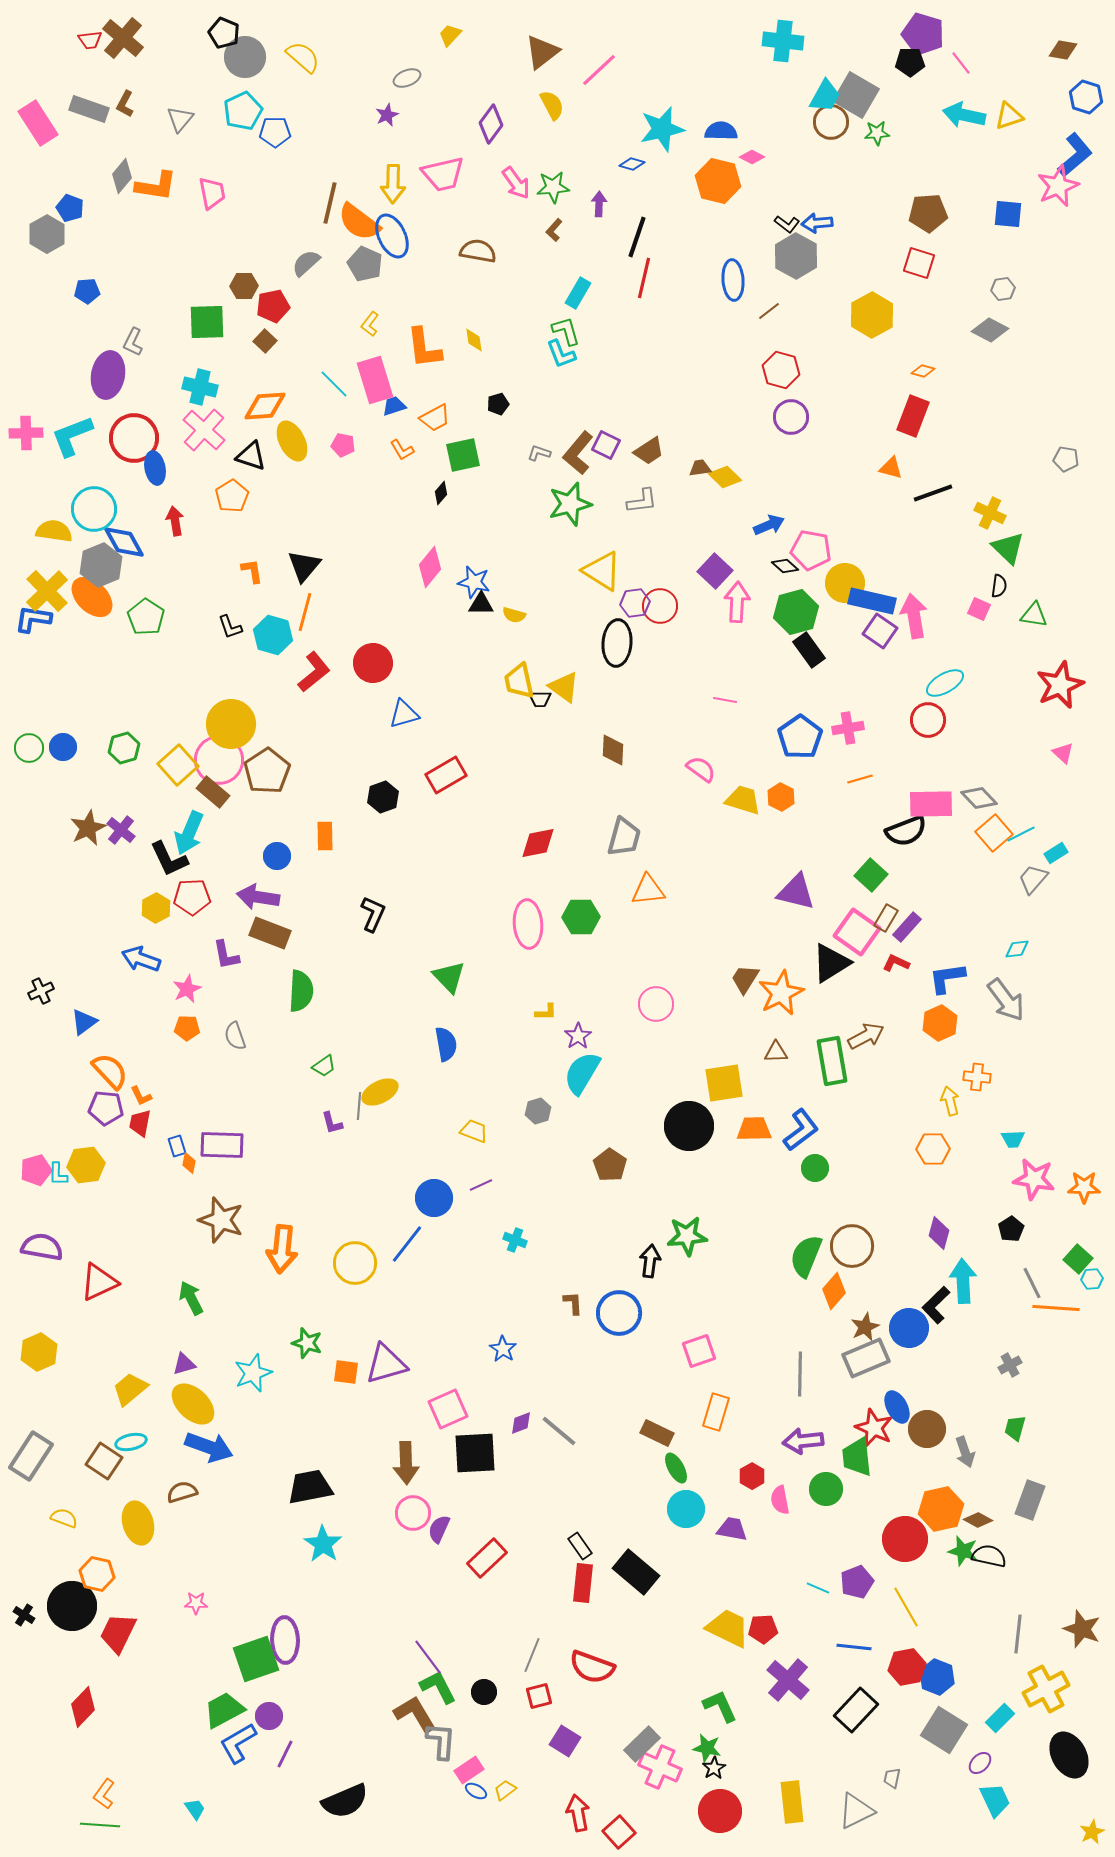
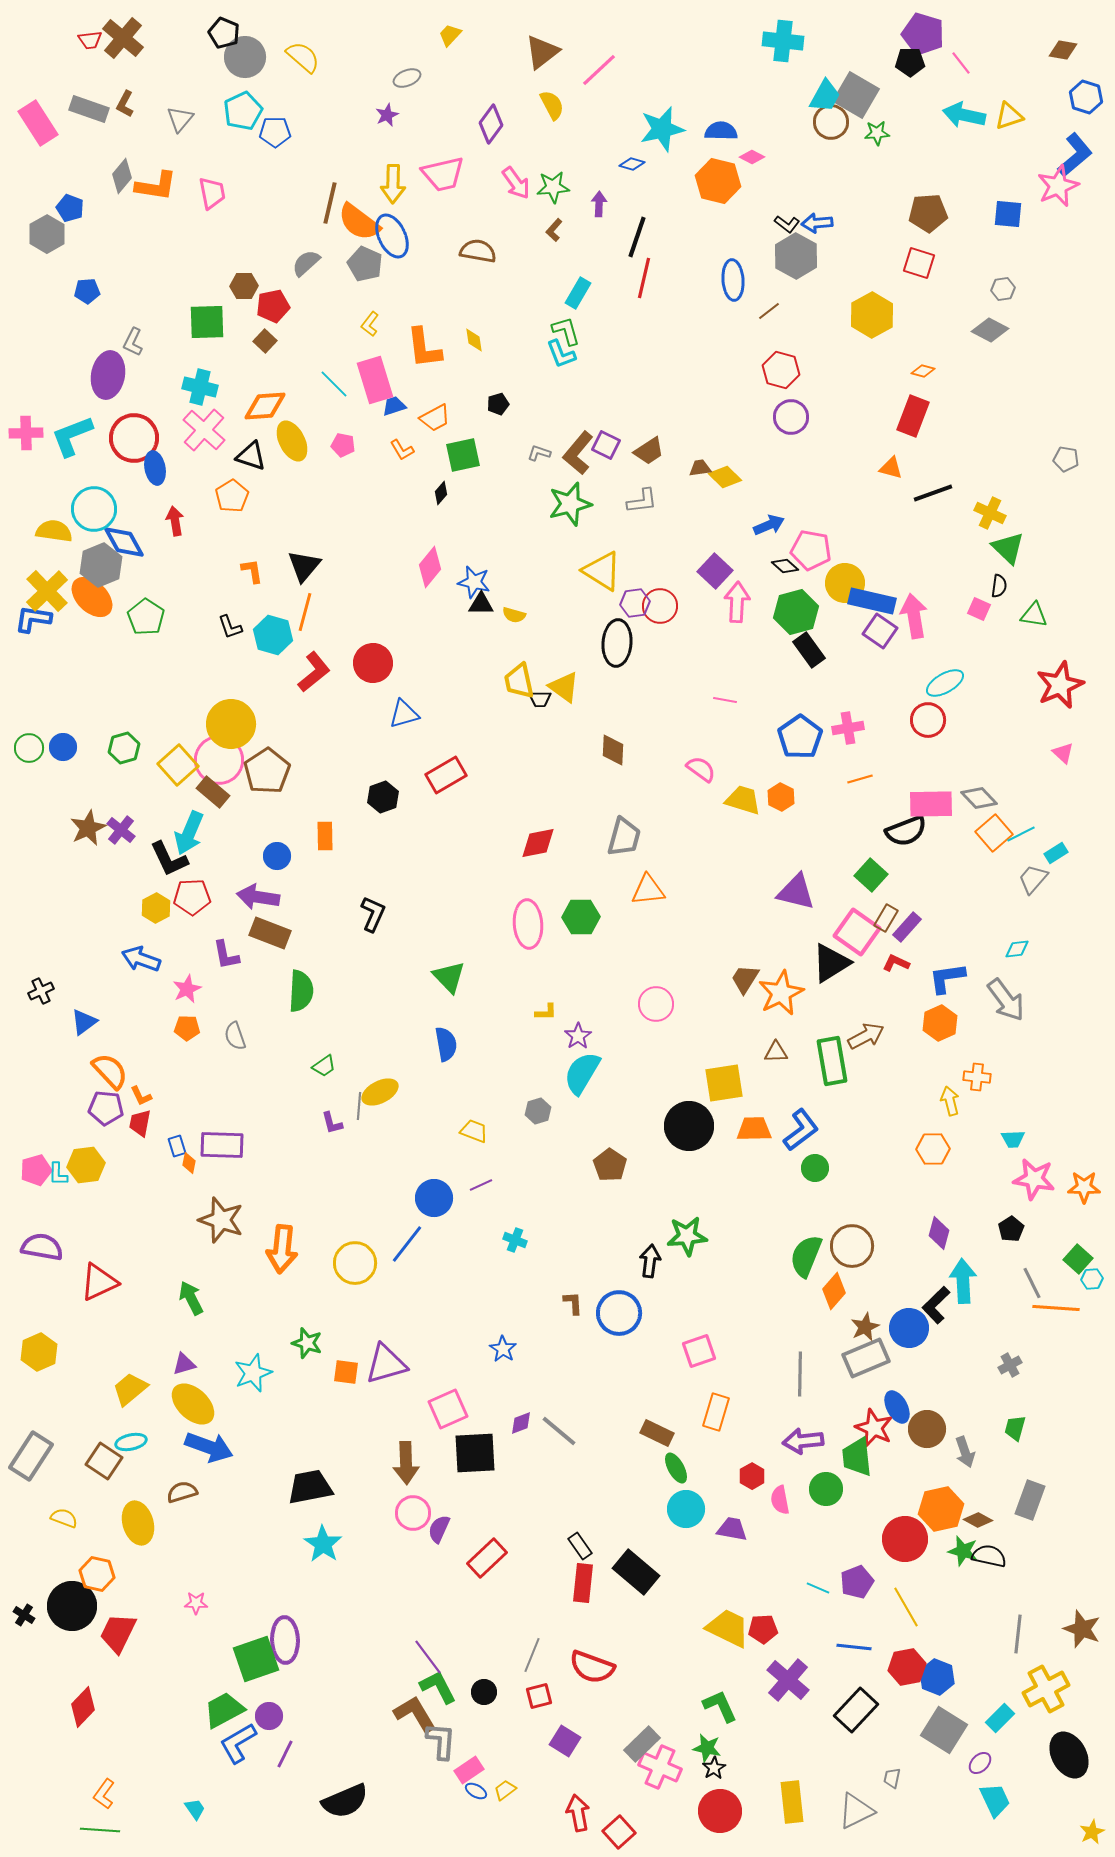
green line at (100, 1825): moved 5 px down
